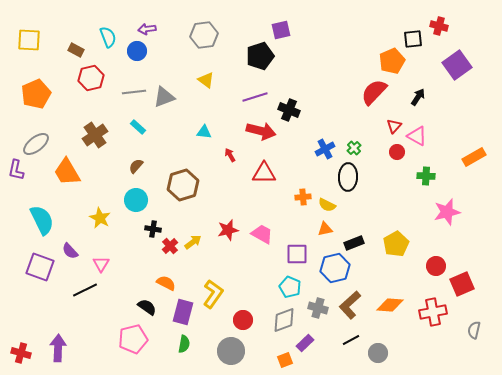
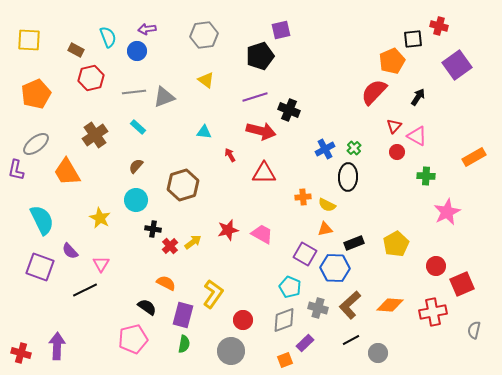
pink star at (447, 212): rotated 12 degrees counterclockwise
purple square at (297, 254): moved 8 px right; rotated 30 degrees clockwise
blue hexagon at (335, 268): rotated 16 degrees clockwise
purple rectangle at (183, 312): moved 3 px down
purple arrow at (58, 348): moved 1 px left, 2 px up
